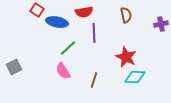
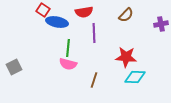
red square: moved 6 px right
brown semicircle: rotated 56 degrees clockwise
green line: rotated 42 degrees counterclockwise
red star: rotated 20 degrees counterclockwise
pink semicircle: moved 5 px right, 7 px up; rotated 42 degrees counterclockwise
